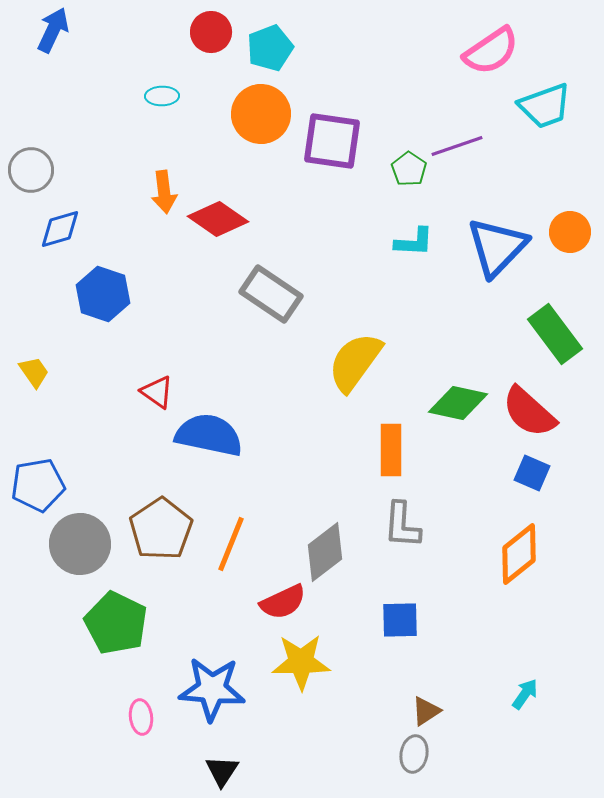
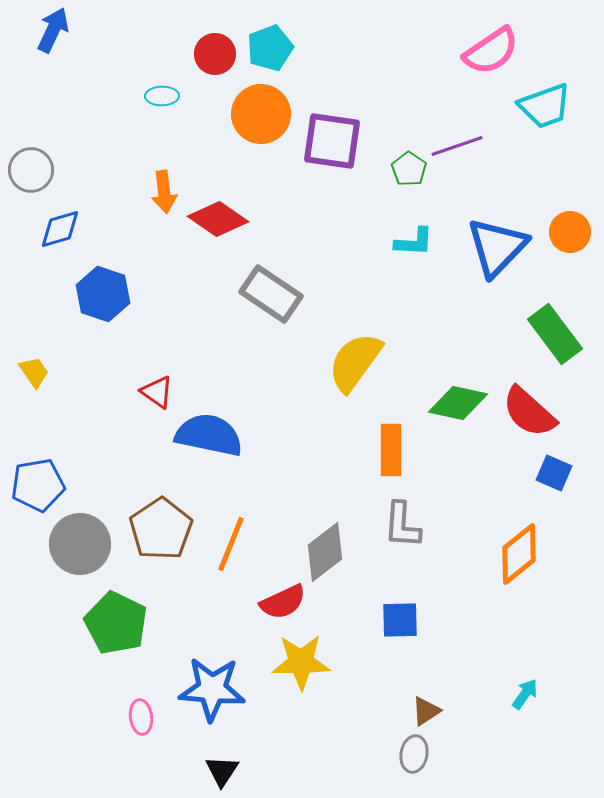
red circle at (211, 32): moved 4 px right, 22 px down
blue square at (532, 473): moved 22 px right
